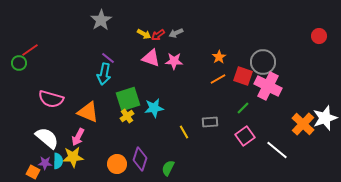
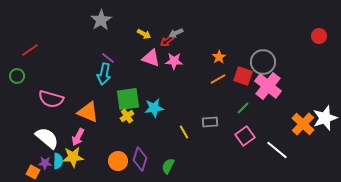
red arrow: moved 9 px right, 6 px down
green circle: moved 2 px left, 13 px down
pink cross: rotated 12 degrees clockwise
green square: rotated 10 degrees clockwise
orange circle: moved 1 px right, 3 px up
green semicircle: moved 2 px up
